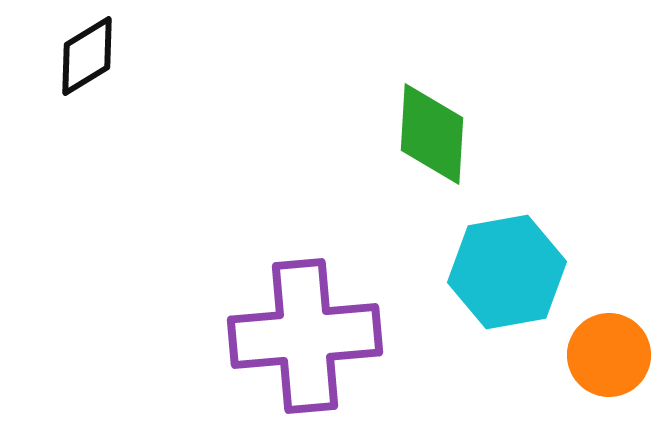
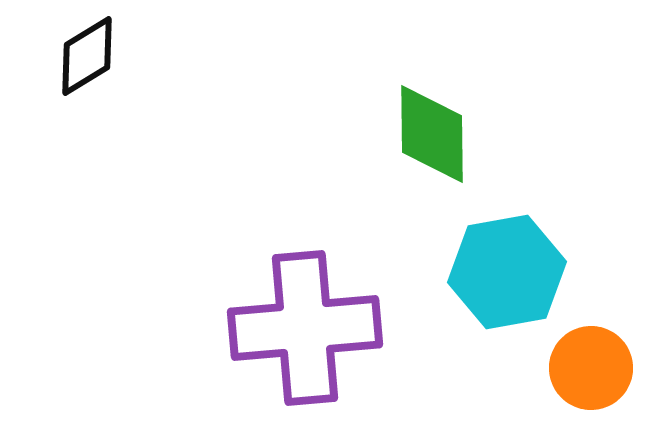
green diamond: rotated 4 degrees counterclockwise
purple cross: moved 8 px up
orange circle: moved 18 px left, 13 px down
